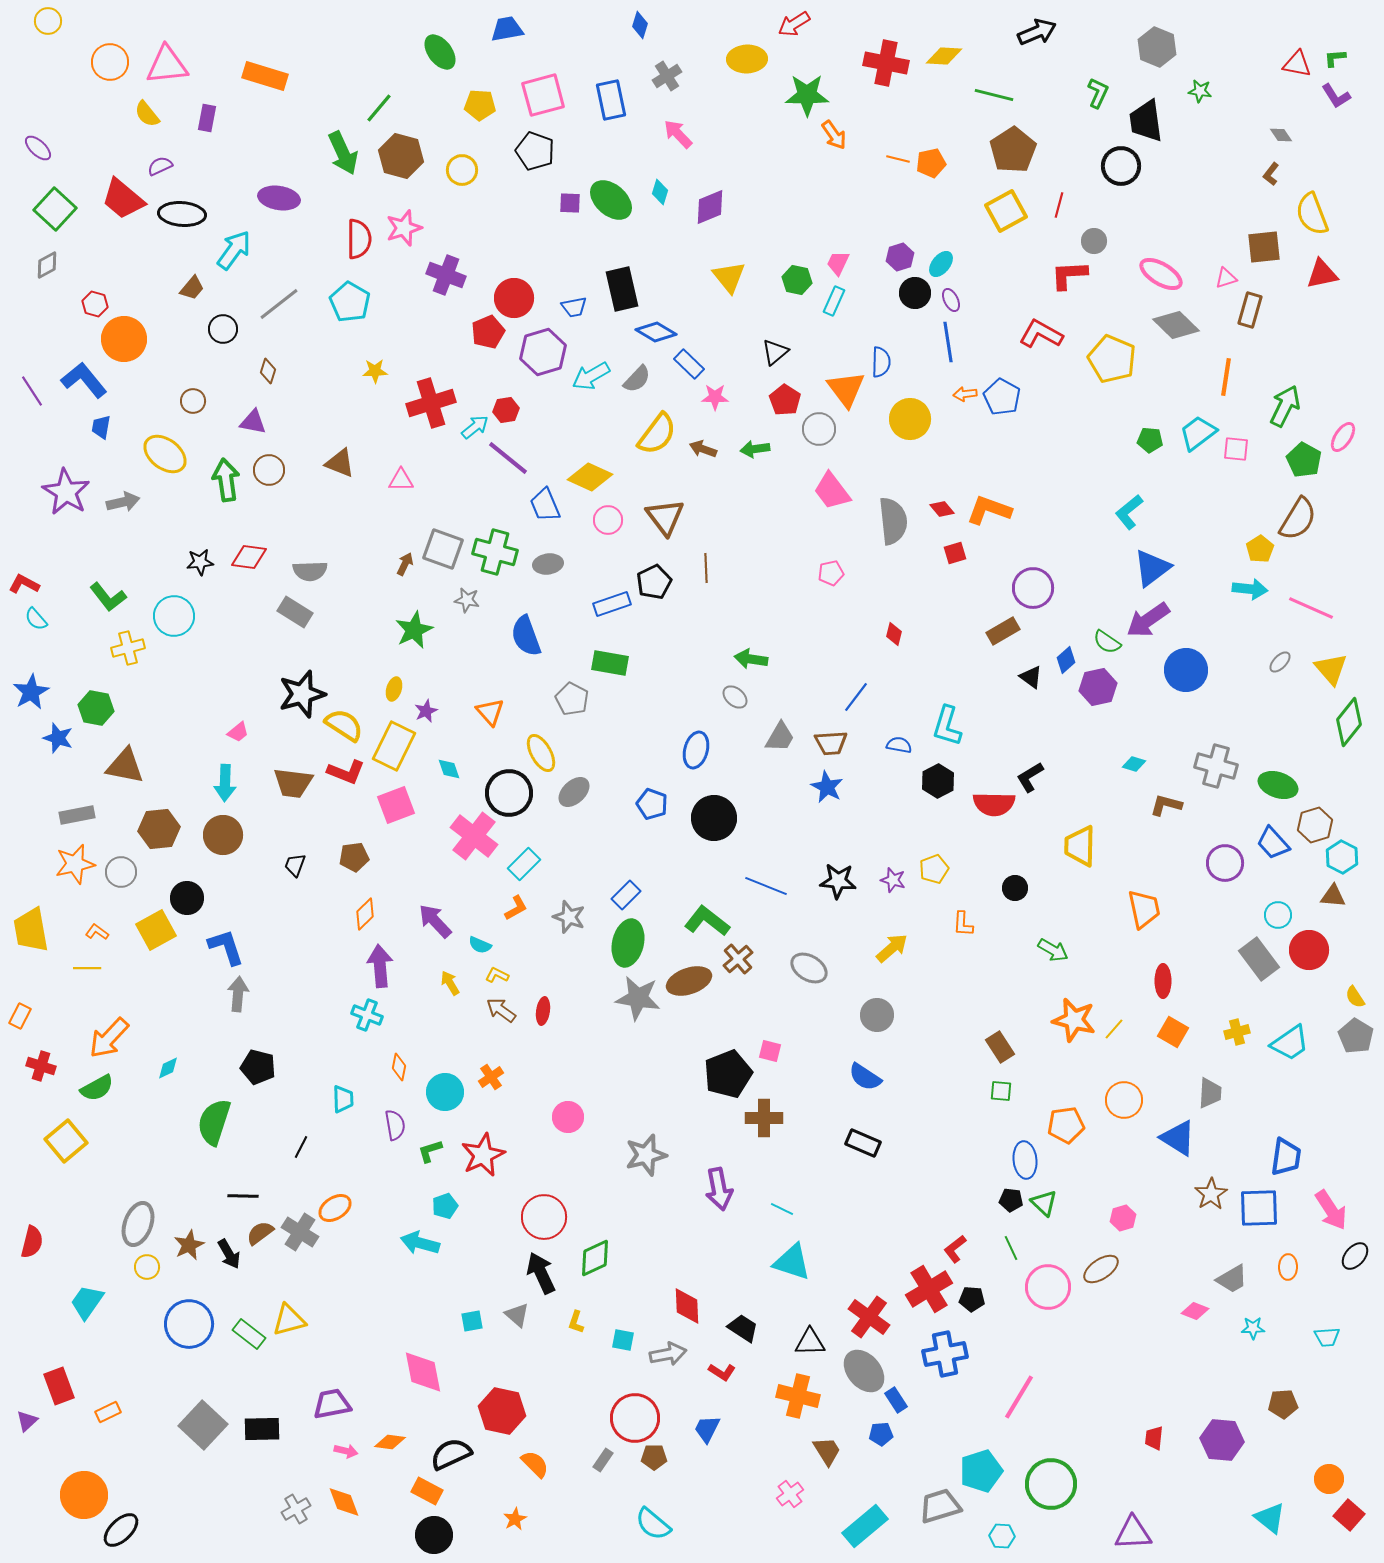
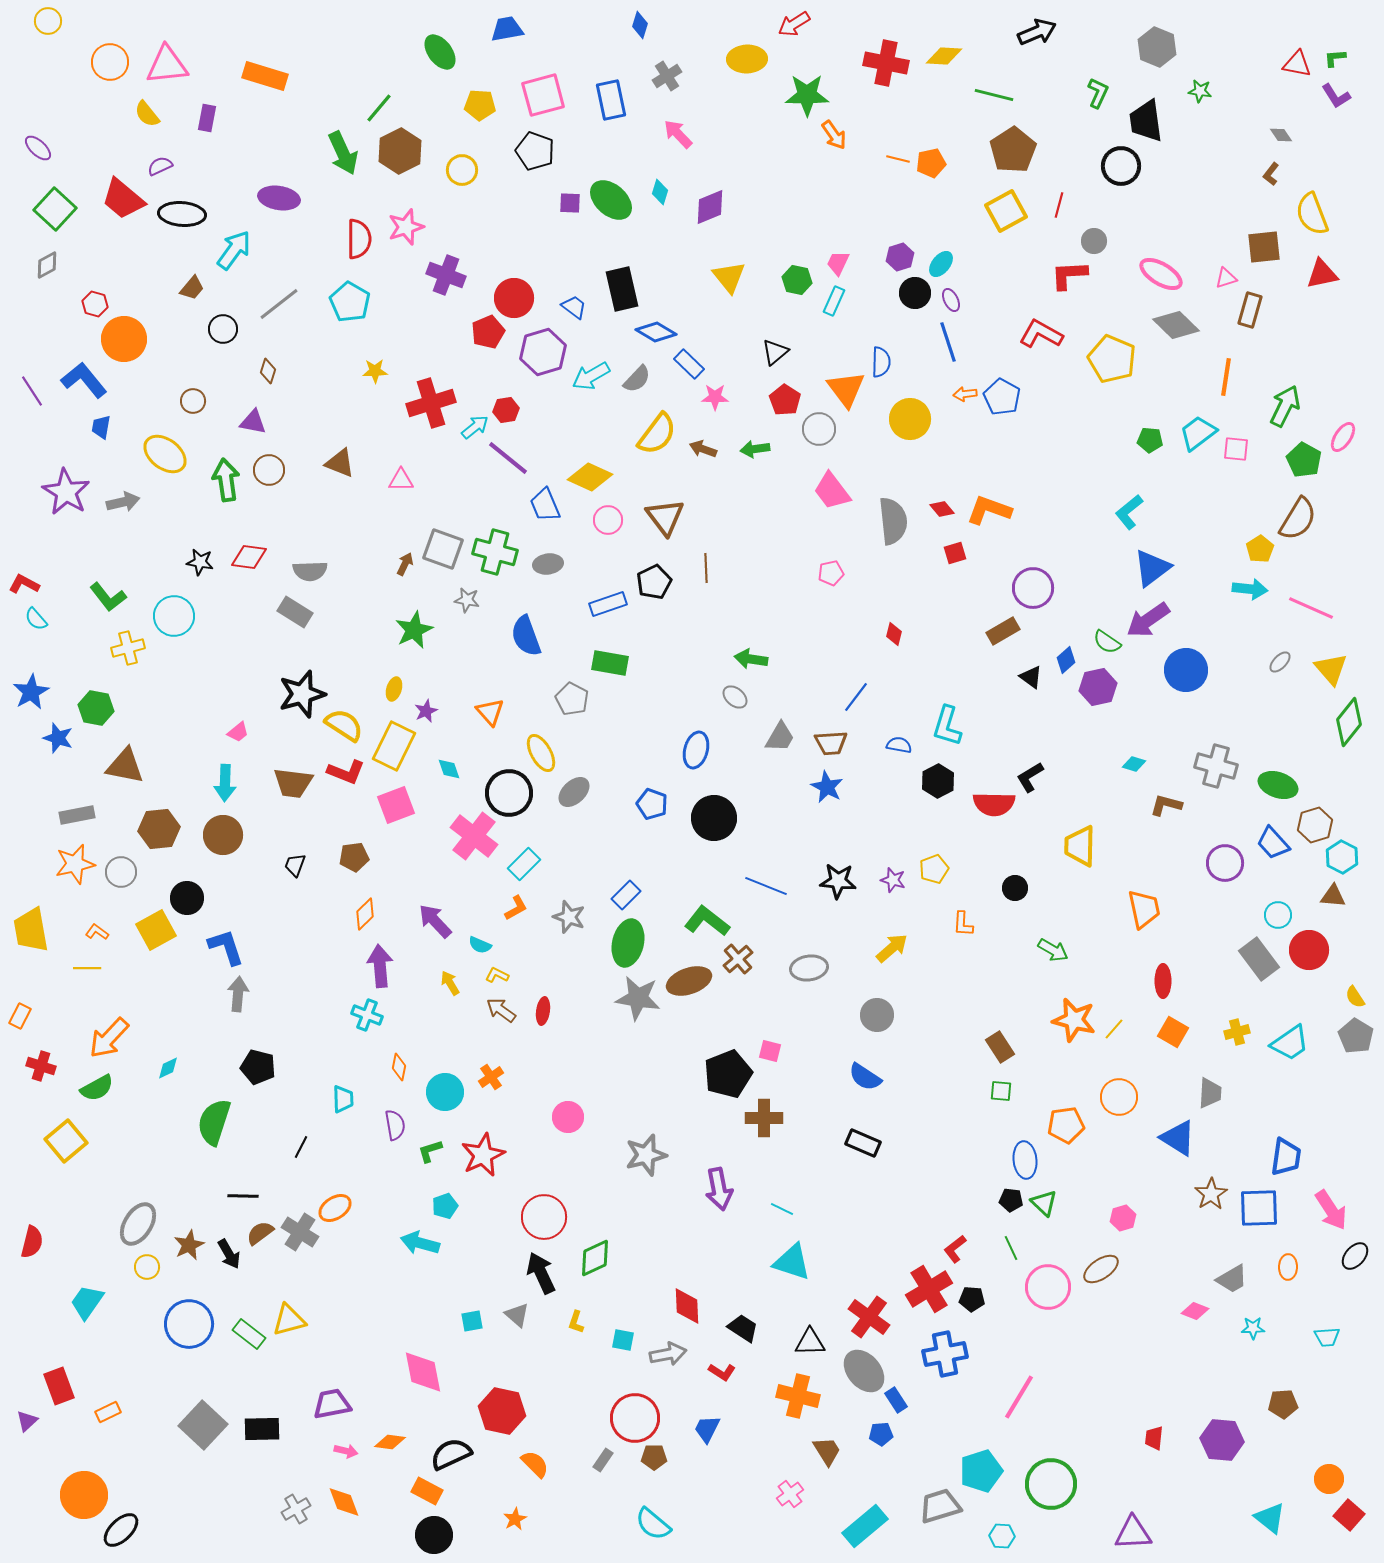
brown hexagon at (401, 156): moved 1 px left, 5 px up; rotated 18 degrees clockwise
pink star at (404, 228): moved 2 px right, 1 px up
blue trapezoid at (574, 307): rotated 132 degrees counterclockwise
blue line at (948, 342): rotated 9 degrees counterclockwise
black star at (200, 562): rotated 16 degrees clockwise
blue rectangle at (612, 604): moved 4 px left
gray ellipse at (809, 968): rotated 39 degrees counterclockwise
orange circle at (1124, 1100): moved 5 px left, 3 px up
gray ellipse at (138, 1224): rotated 12 degrees clockwise
